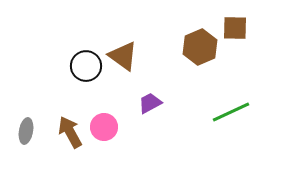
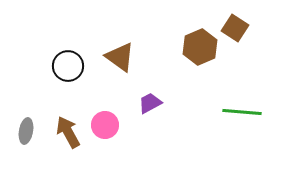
brown square: rotated 32 degrees clockwise
brown triangle: moved 3 px left, 1 px down
black circle: moved 18 px left
green line: moved 11 px right; rotated 30 degrees clockwise
pink circle: moved 1 px right, 2 px up
brown arrow: moved 2 px left
